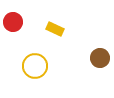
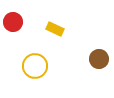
brown circle: moved 1 px left, 1 px down
